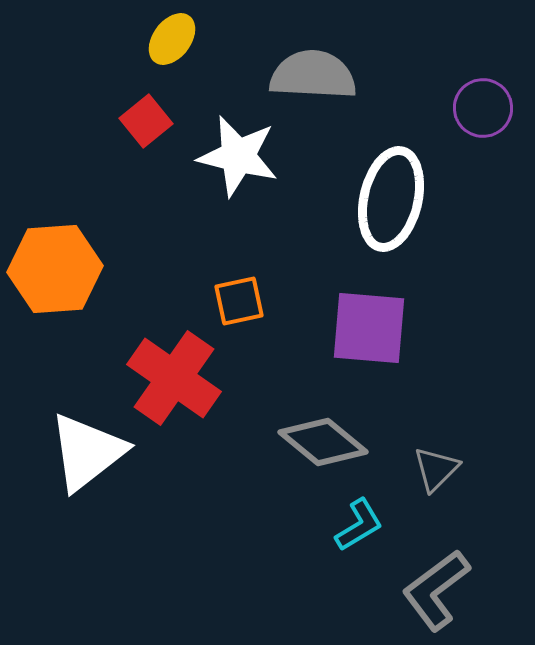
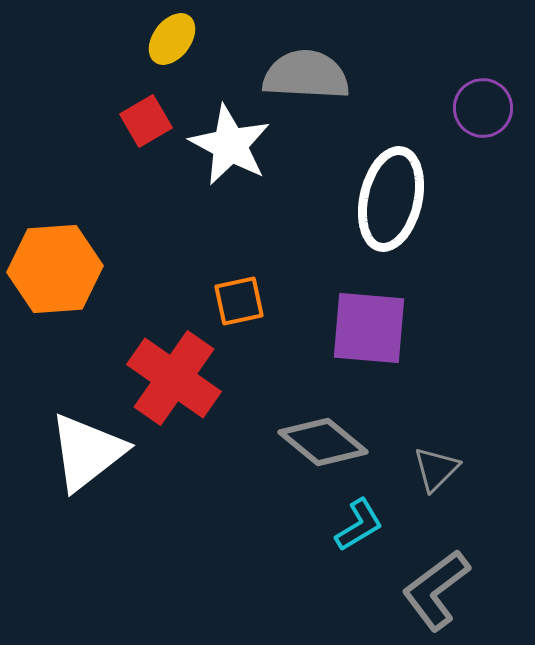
gray semicircle: moved 7 px left
red square: rotated 9 degrees clockwise
white star: moved 8 px left, 11 px up; rotated 14 degrees clockwise
